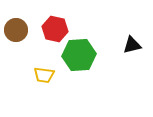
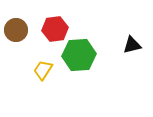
red hexagon: rotated 20 degrees counterclockwise
yellow trapezoid: moved 1 px left, 5 px up; rotated 115 degrees clockwise
